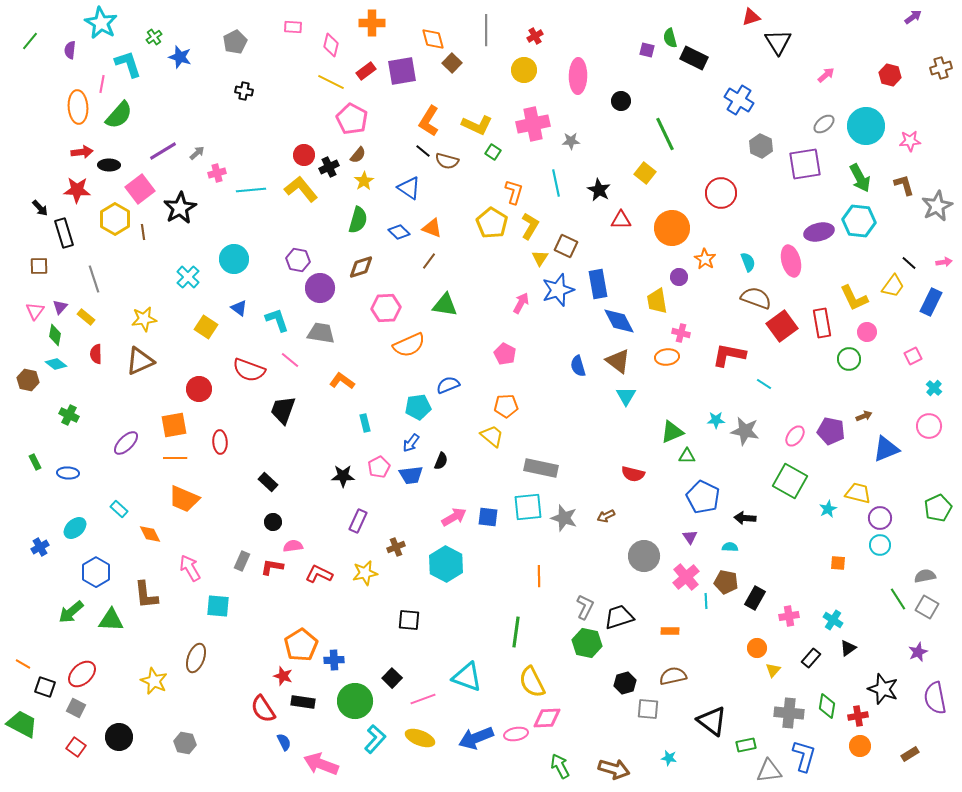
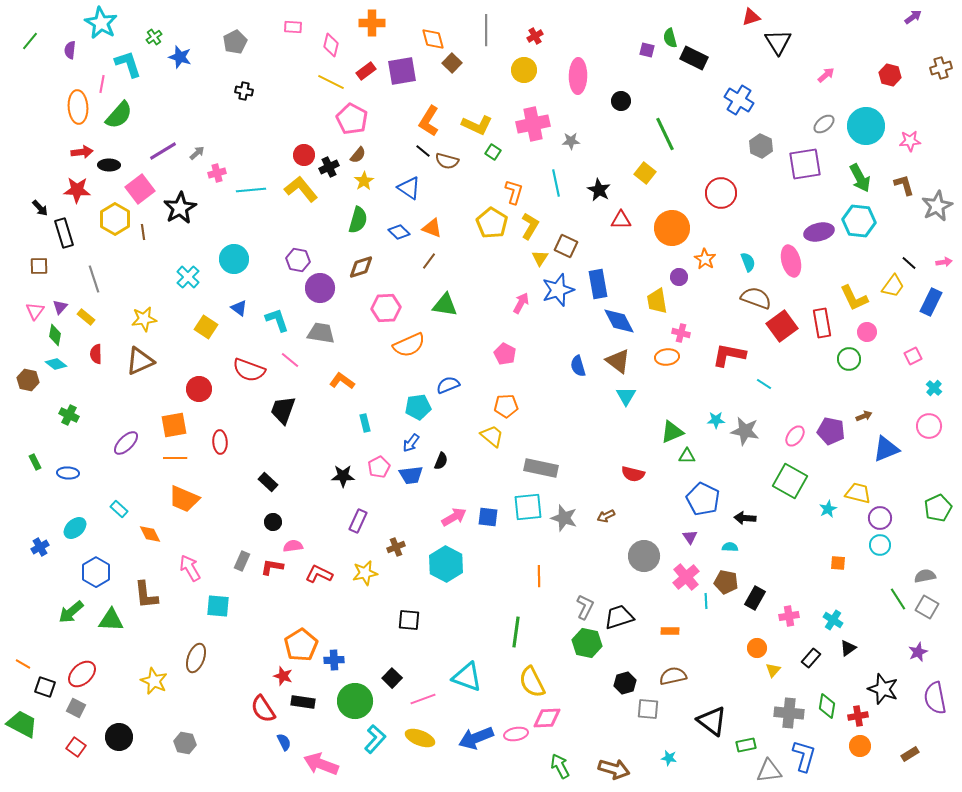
blue pentagon at (703, 497): moved 2 px down
